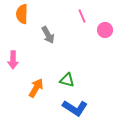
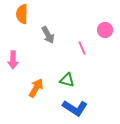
pink line: moved 32 px down
